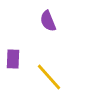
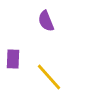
purple semicircle: moved 2 px left
